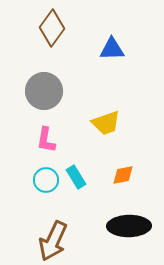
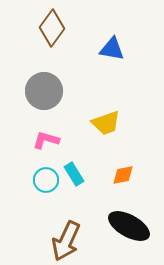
blue triangle: rotated 12 degrees clockwise
pink L-shape: rotated 96 degrees clockwise
cyan rectangle: moved 2 px left, 3 px up
black ellipse: rotated 30 degrees clockwise
brown arrow: moved 13 px right
